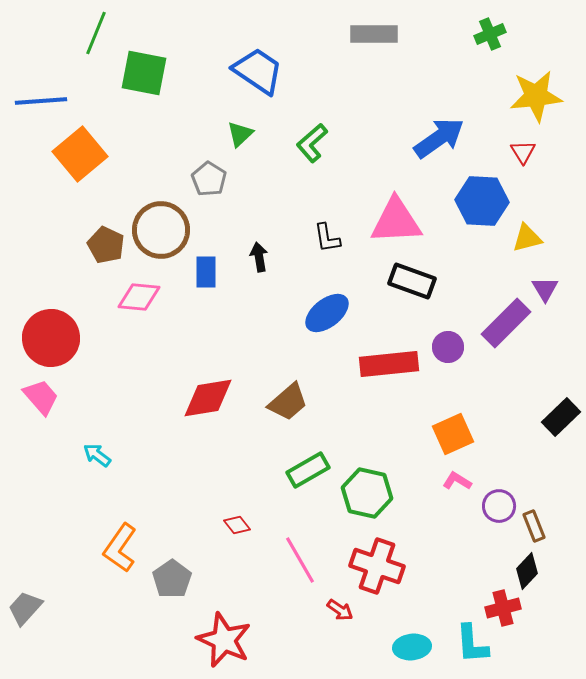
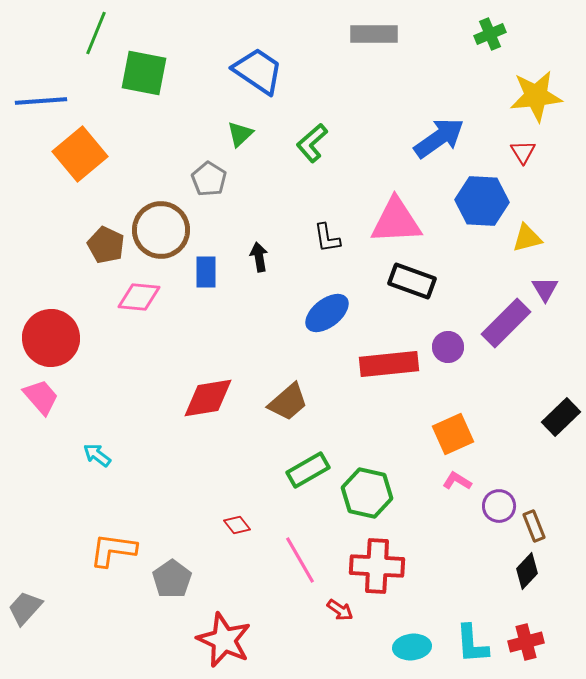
orange L-shape at (120, 548): moved 7 px left, 2 px down; rotated 63 degrees clockwise
red cross at (377, 566): rotated 16 degrees counterclockwise
red cross at (503, 608): moved 23 px right, 34 px down
